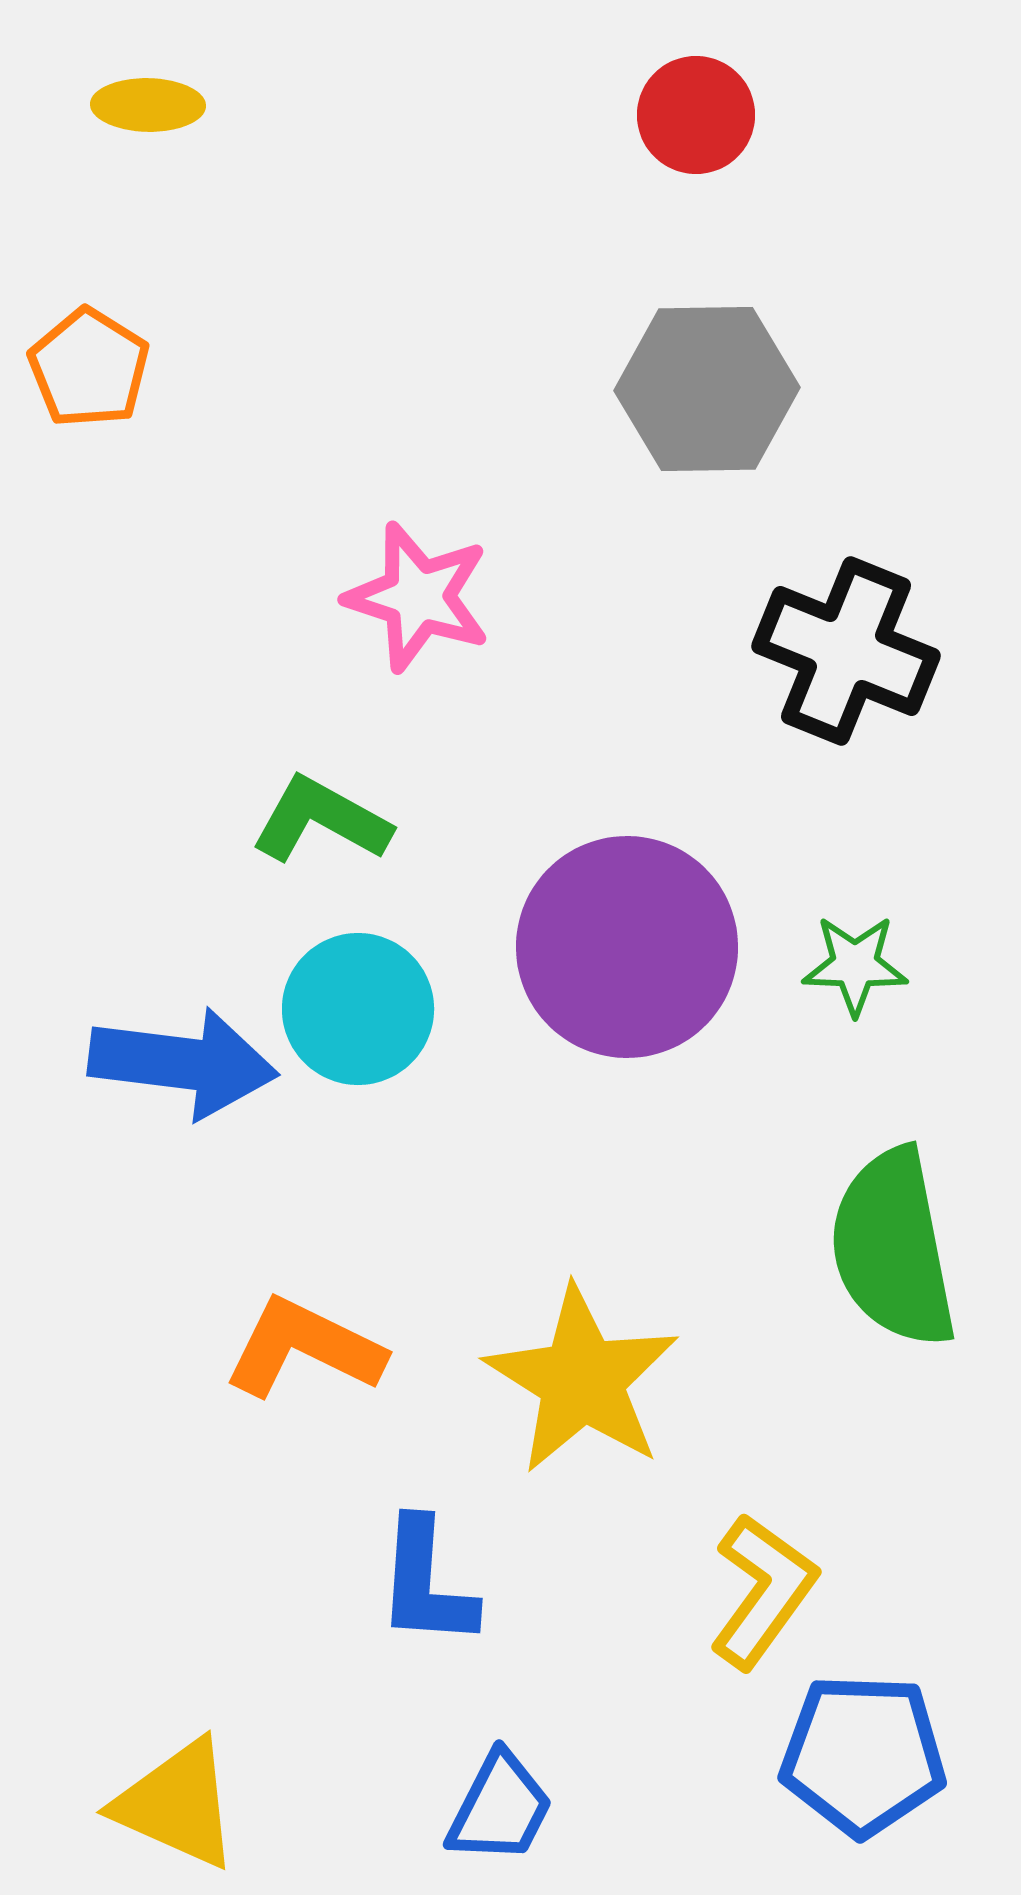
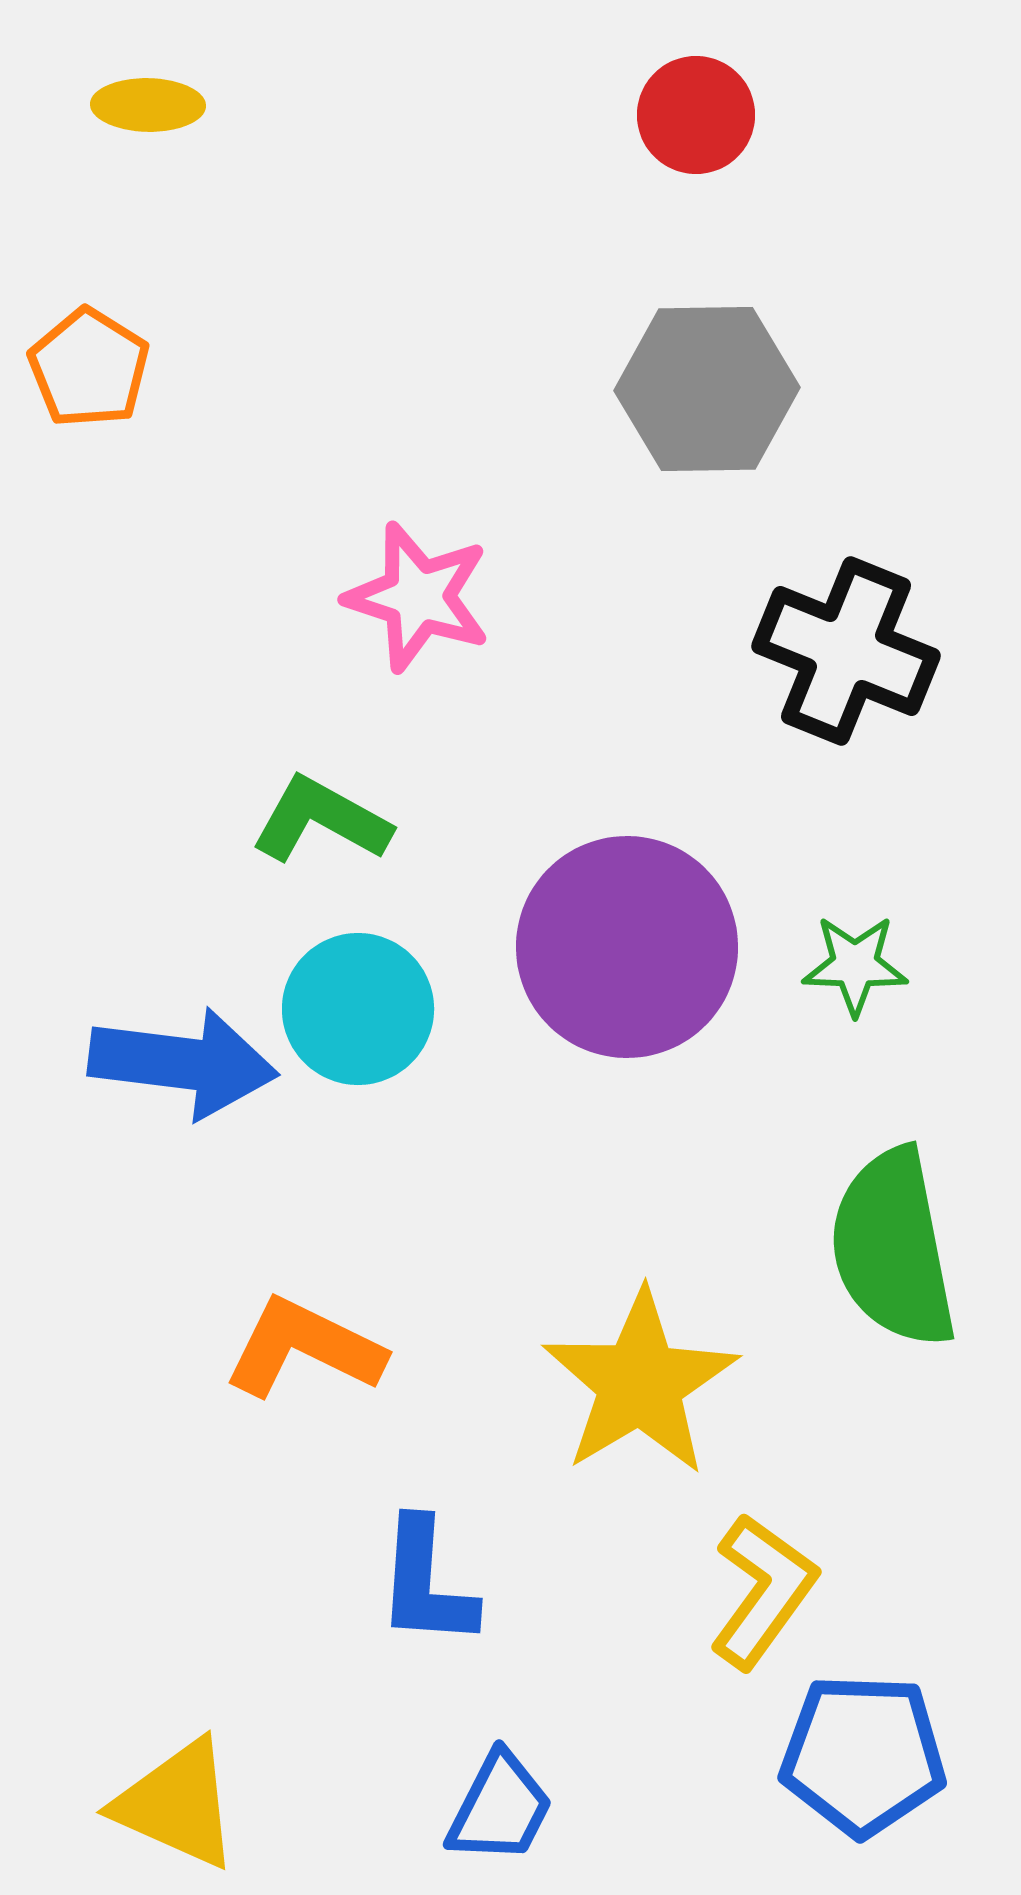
yellow star: moved 58 px right, 3 px down; rotated 9 degrees clockwise
